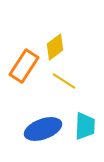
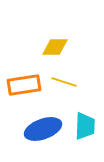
yellow diamond: rotated 36 degrees clockwise
orange rectangle: moved 19 px down; rotated 48 degrees clockwise
yellow line: moved 1 px down; rotated 15 degrees counterclockwise
